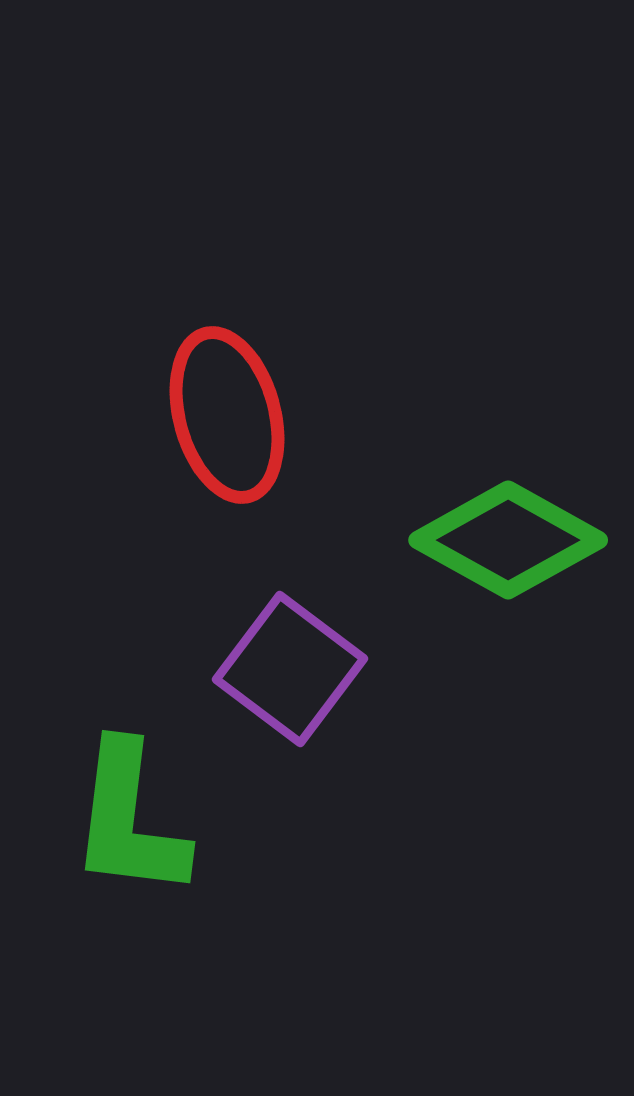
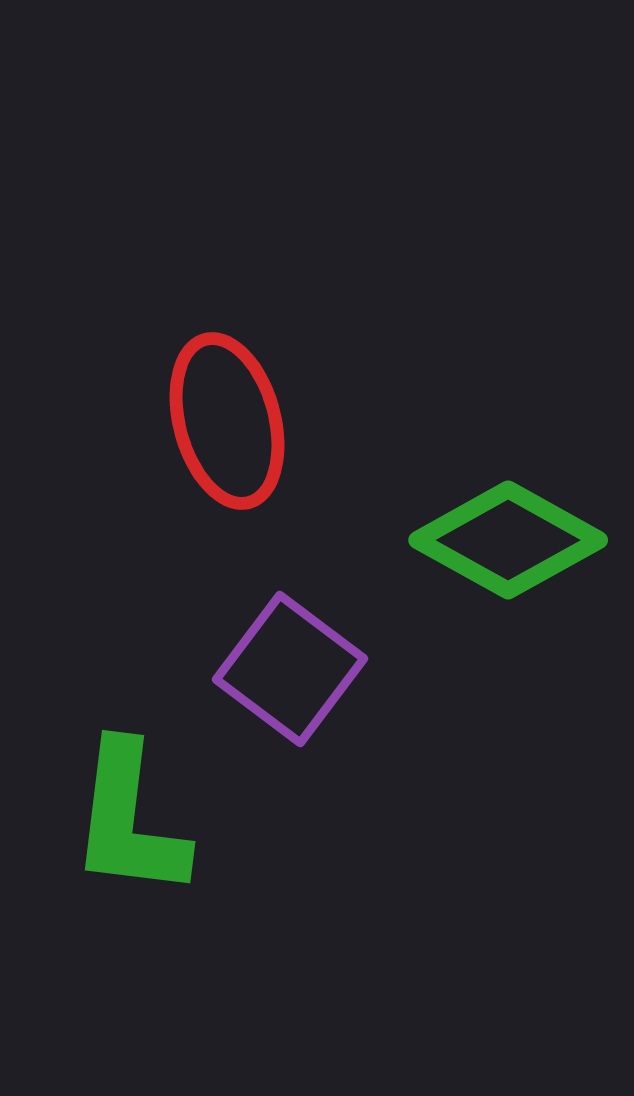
red ellipse: moved 6 px down
